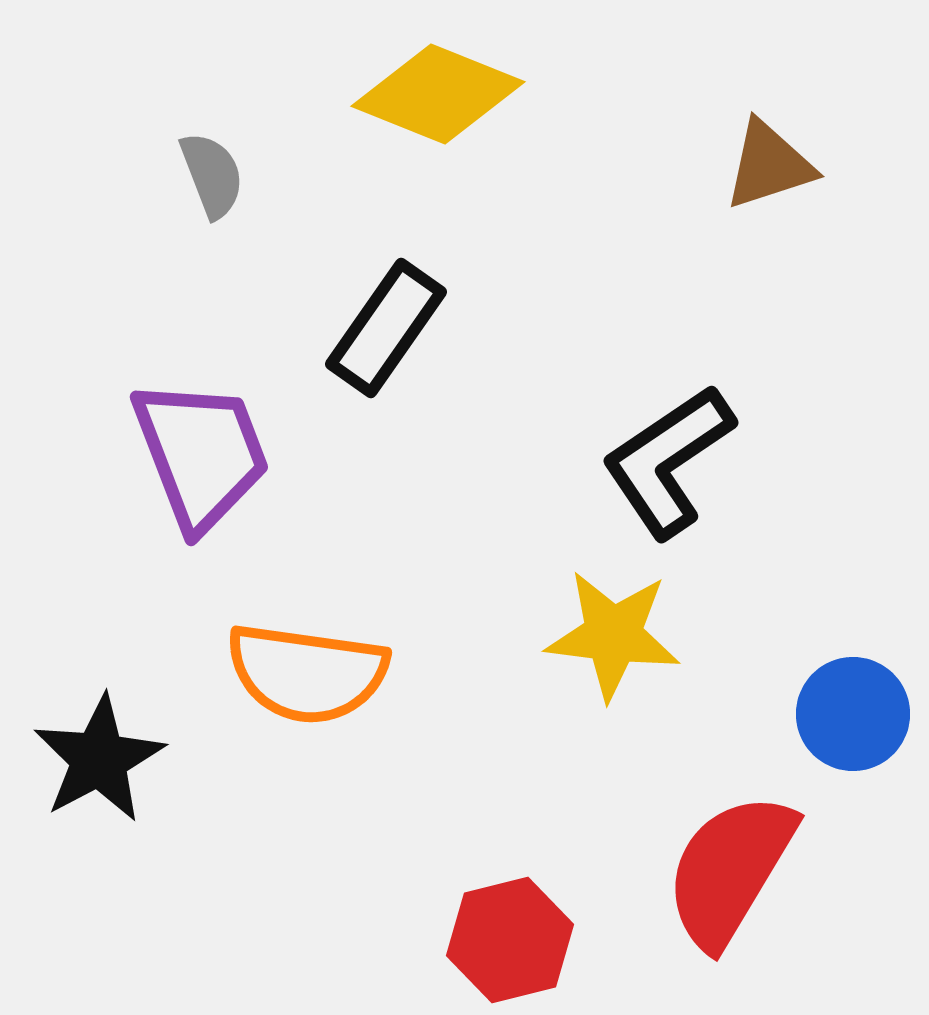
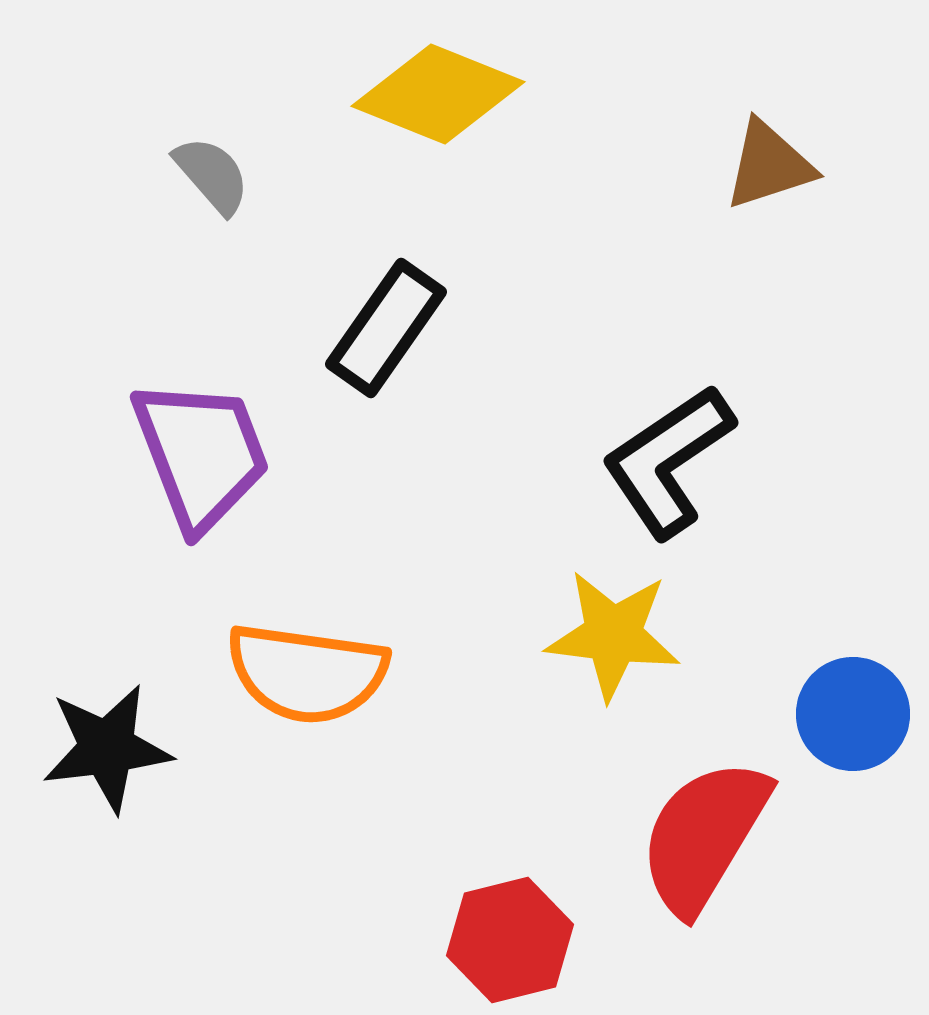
gray semicircle: rotated 20 degrees counterclockwise
black star: moved 8 px right, 11 px up; rotated 21 degrees clockwise
red semicircle: moved 26 px left, 34 px up
